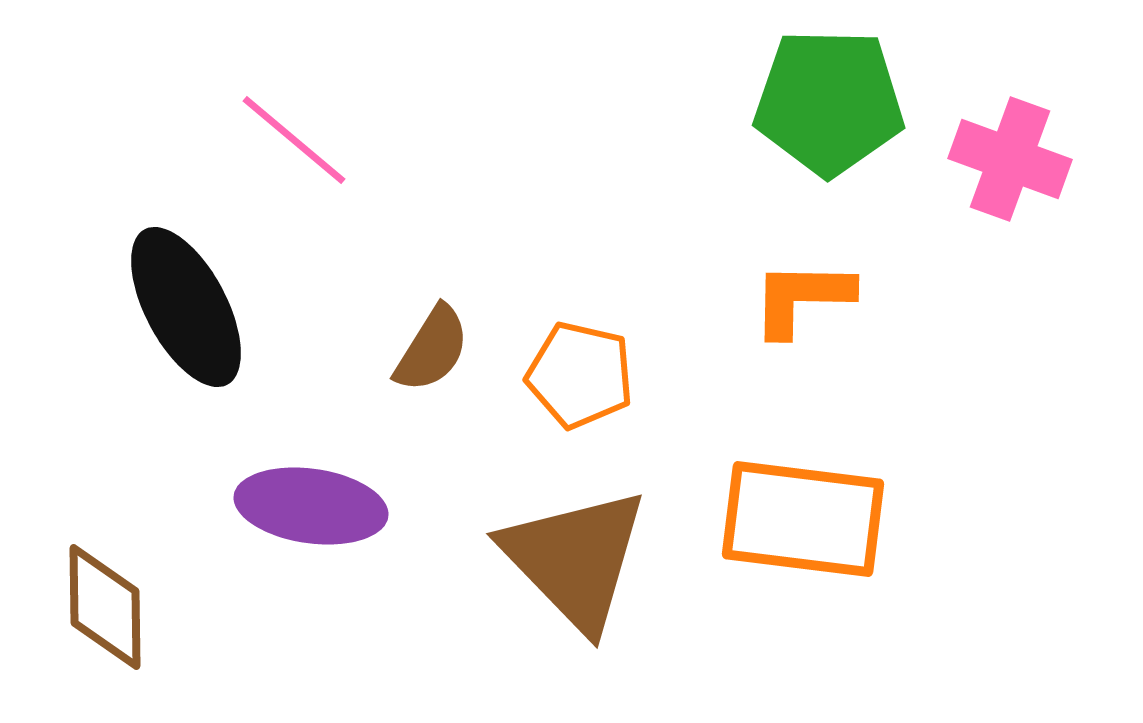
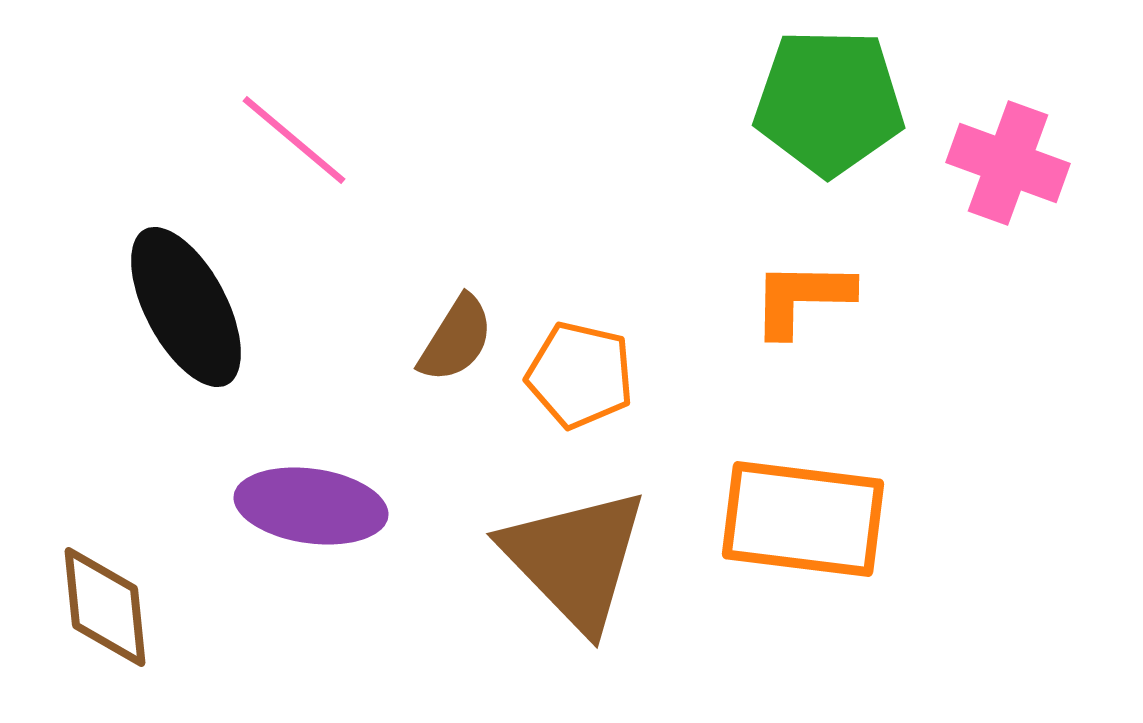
pink cross: moved 2 px left, 4 px down
brown semicircle: moved 24 px right, 10 px up
brown diamond: rotated 5 degrees counterclockwise
